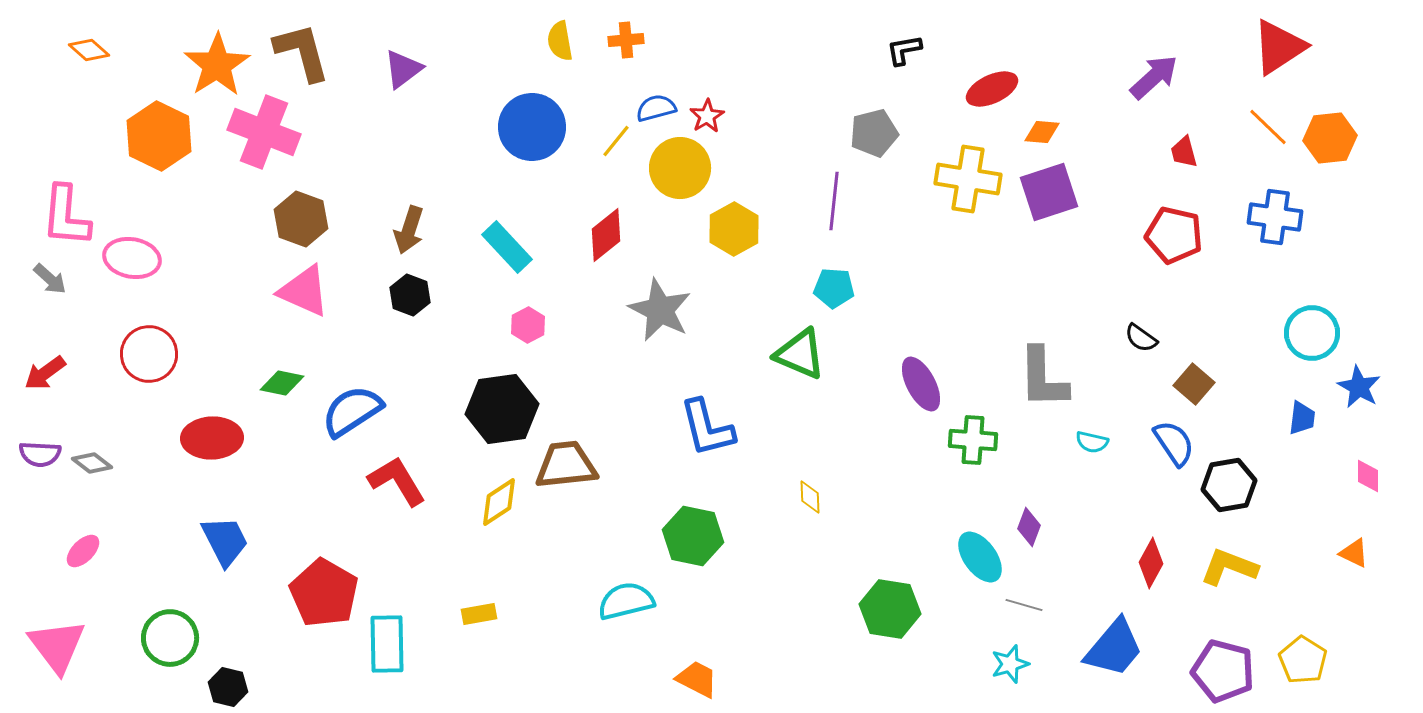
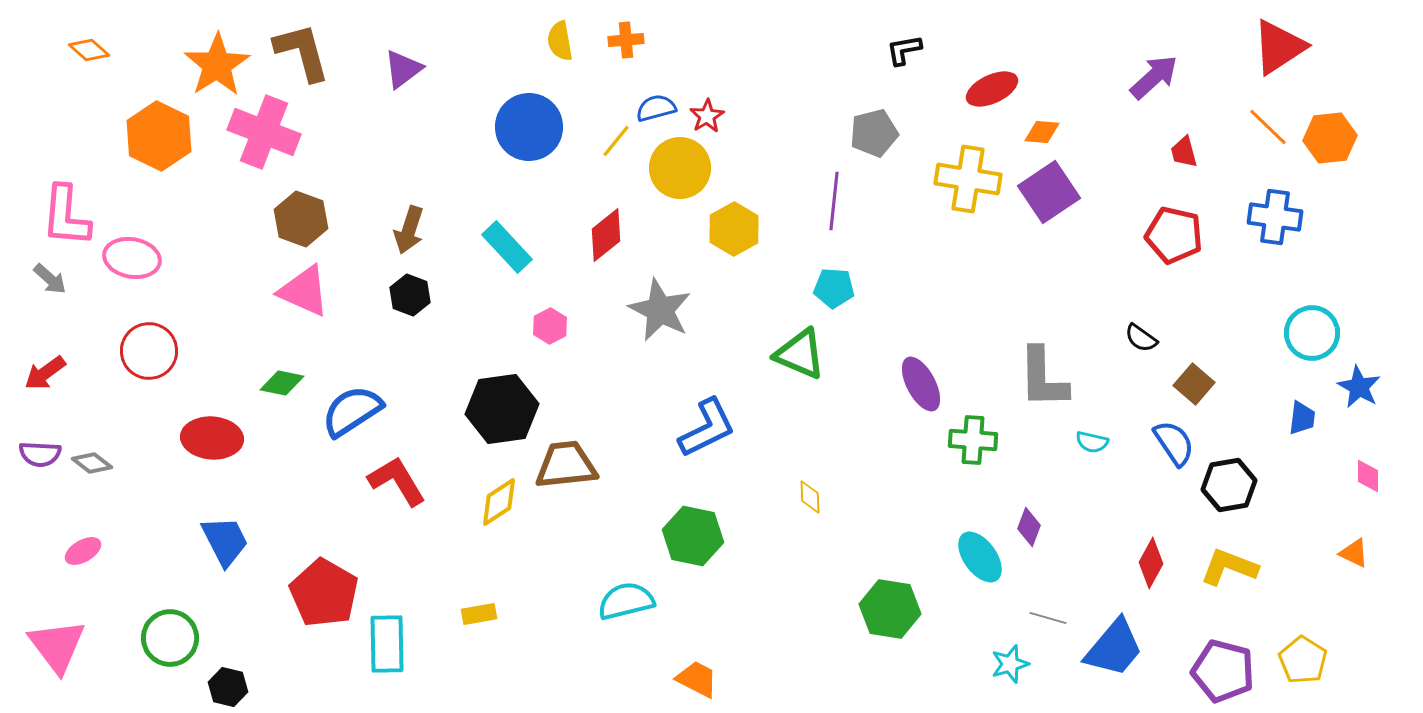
blue circle at (532, 127): moved 3 px left
purple square at (1049, 192): rotated 16 degrees counterclockwise
pink hexagon at (528, 325): moved 22 px right, 1 px down
red circle at (149, 354): moved 3 px up
blue L-shape at (707, 428): rotated 102 degrees counterclockwise
red ellipse at (212, 438): rotated 6 degrees clockwise
pink ellipse at (83, 551): rotated 15 degrees clockwise
gray line at (1024, 605): moved 24 px right, 13 px down
